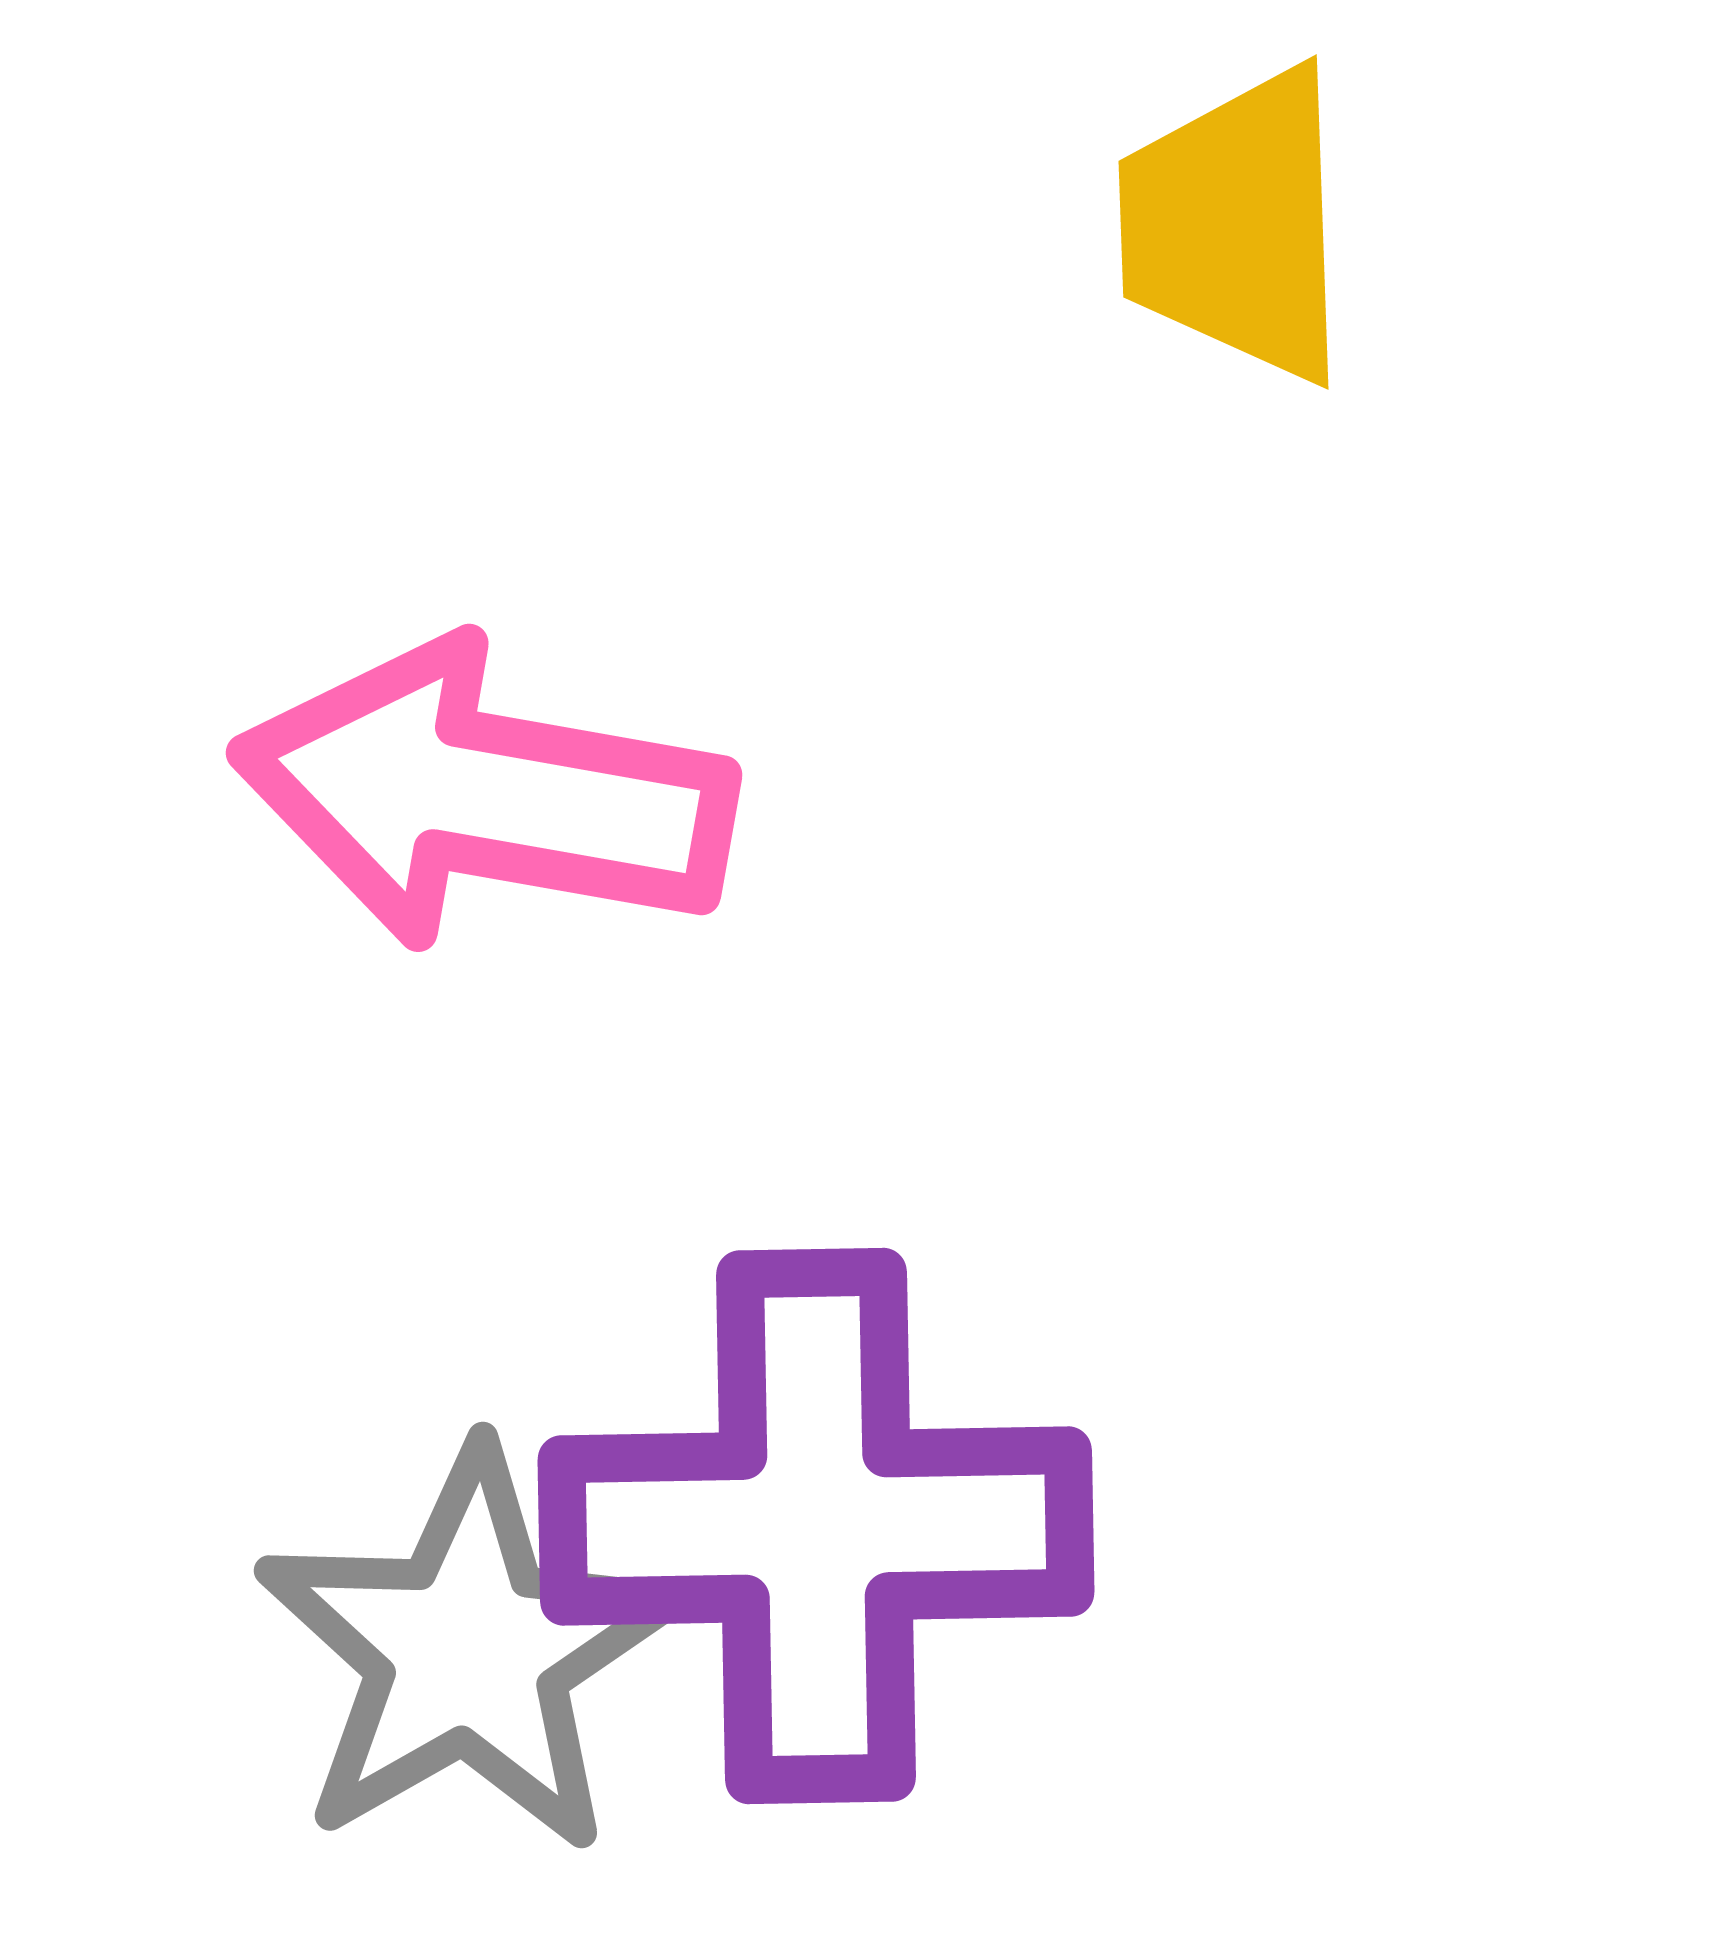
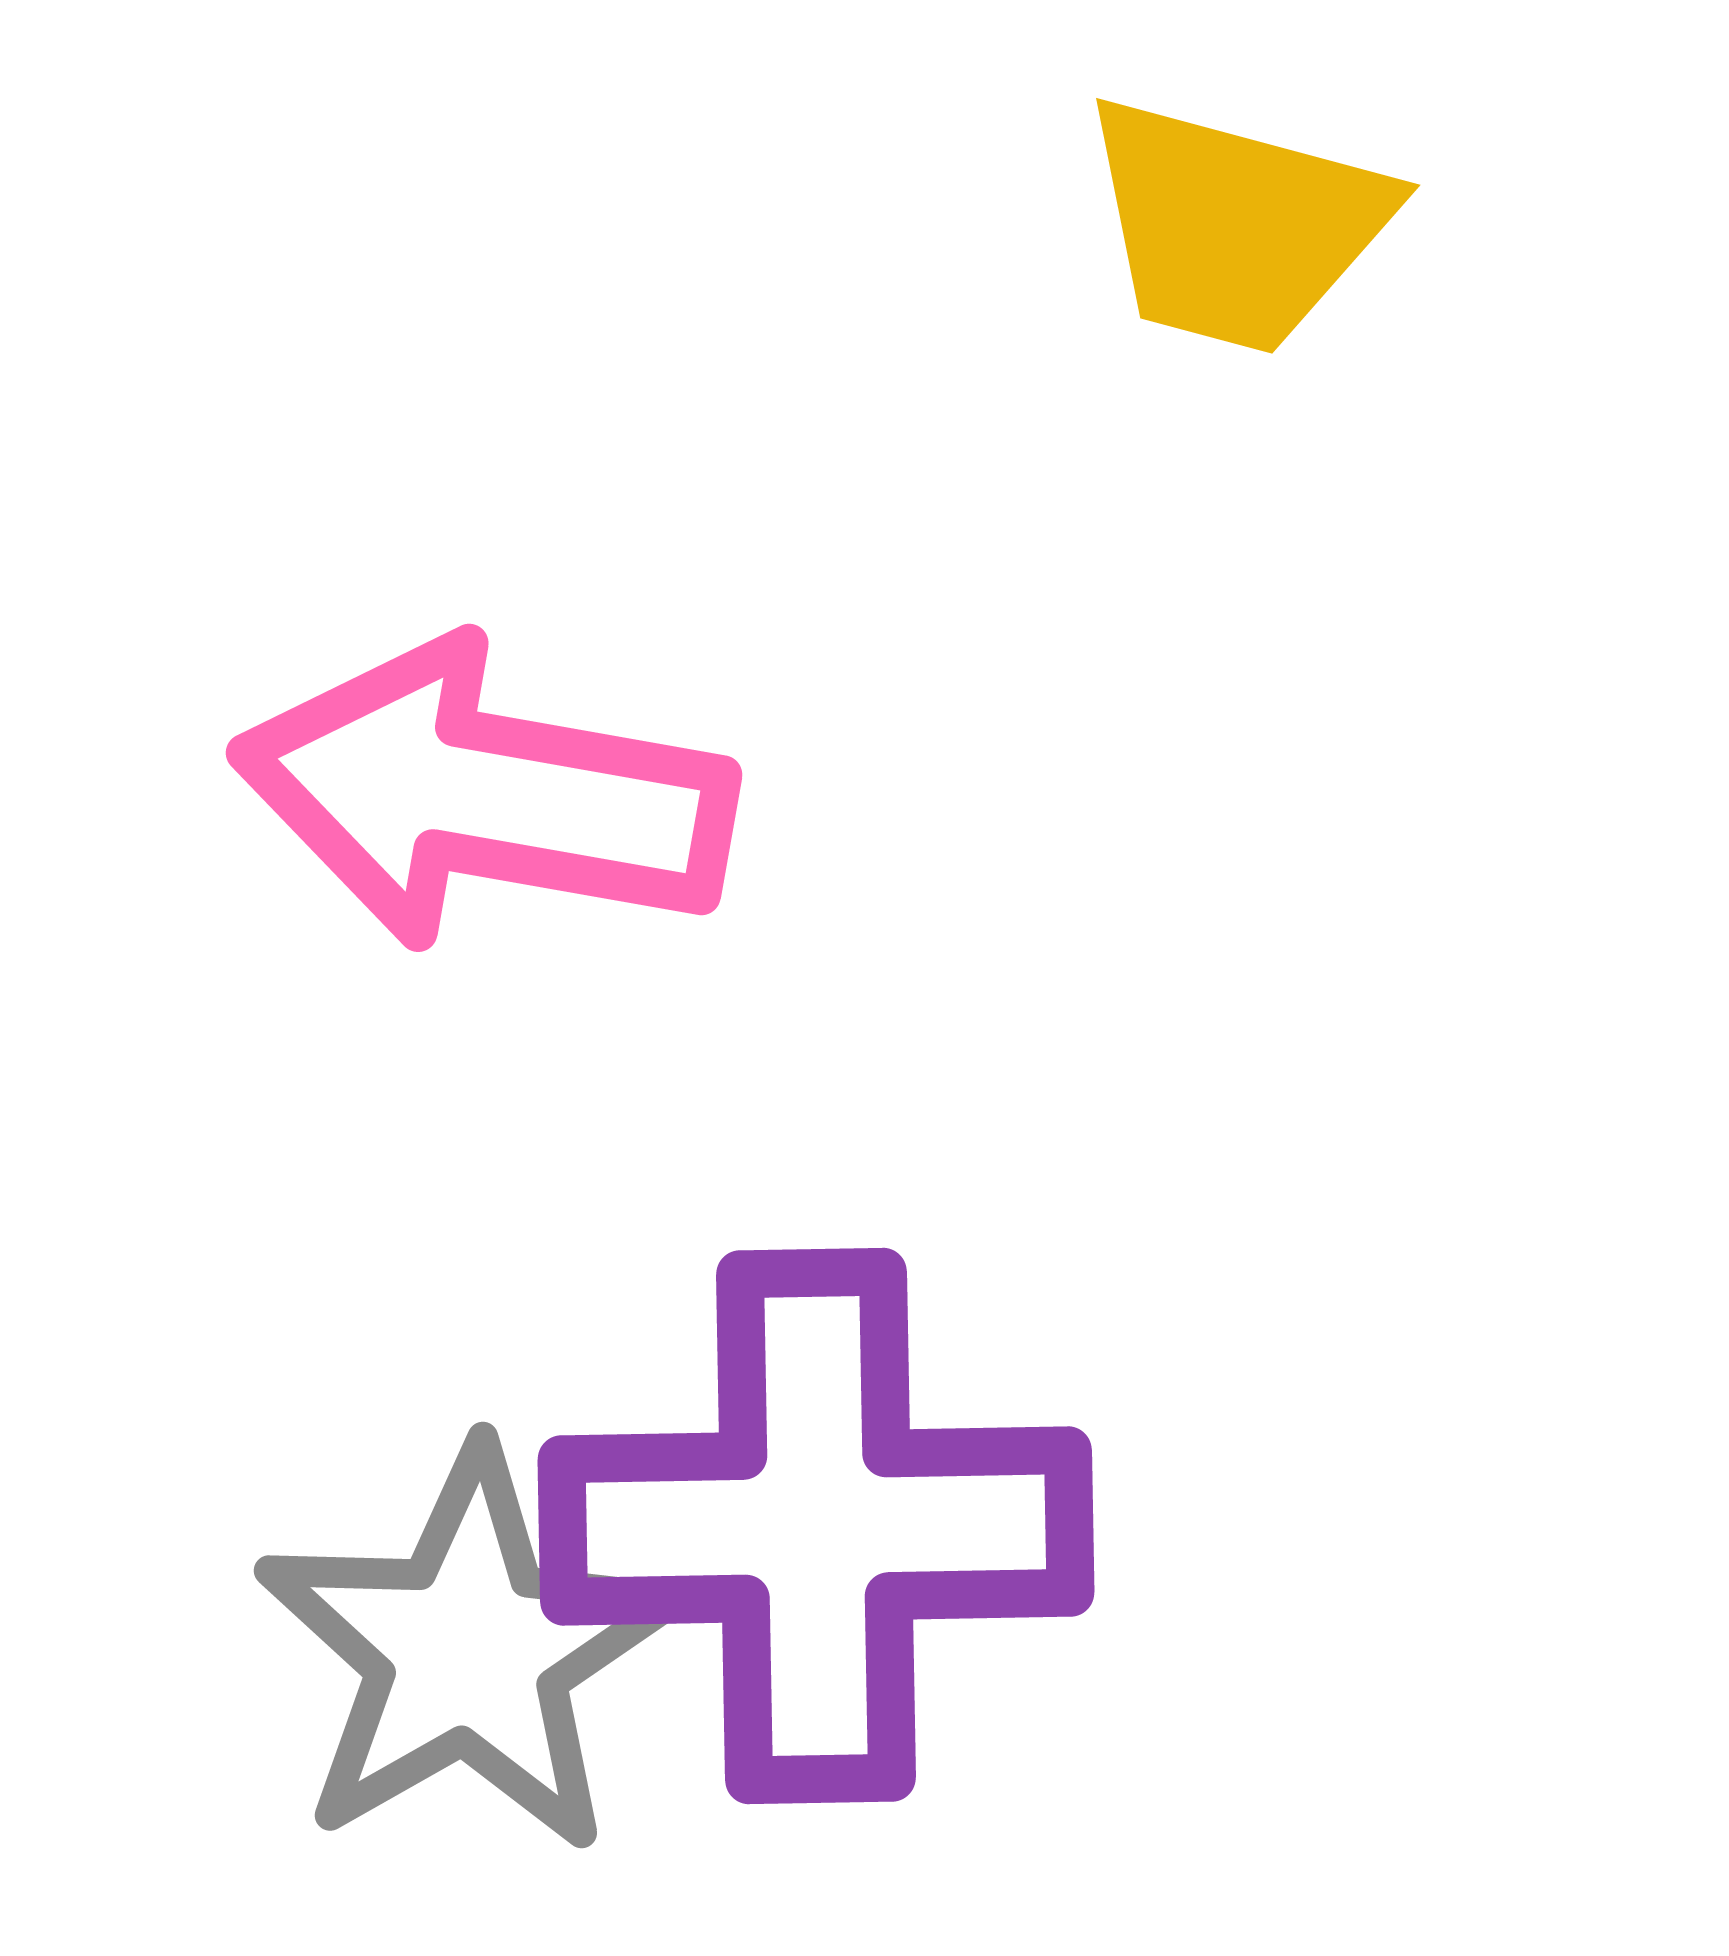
yellow trapezoid: rotated 73 degrees counterclockwise
